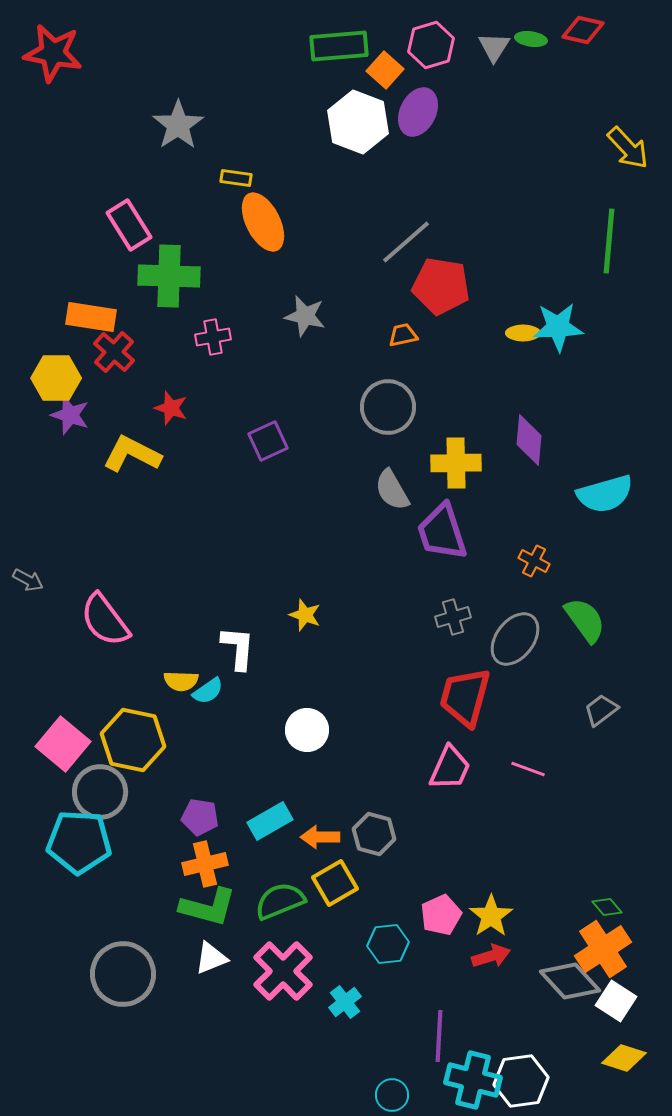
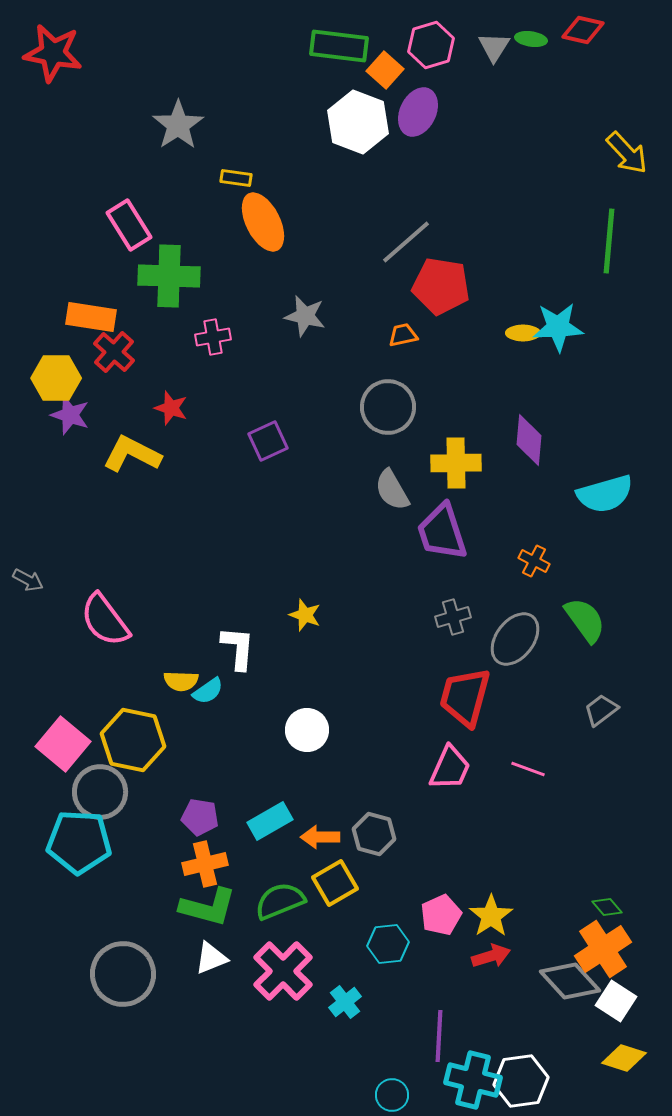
green rectangle at (339, 46): rotated 12 degrees clockwise
yellow arrow at (628, 148): moved 1 px left, 5 px down
